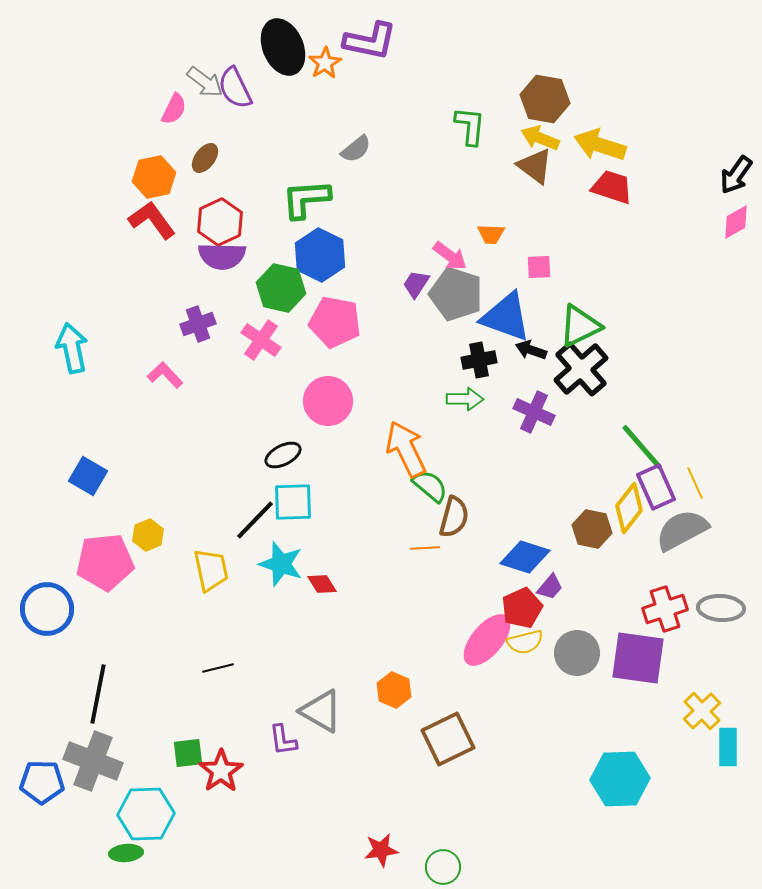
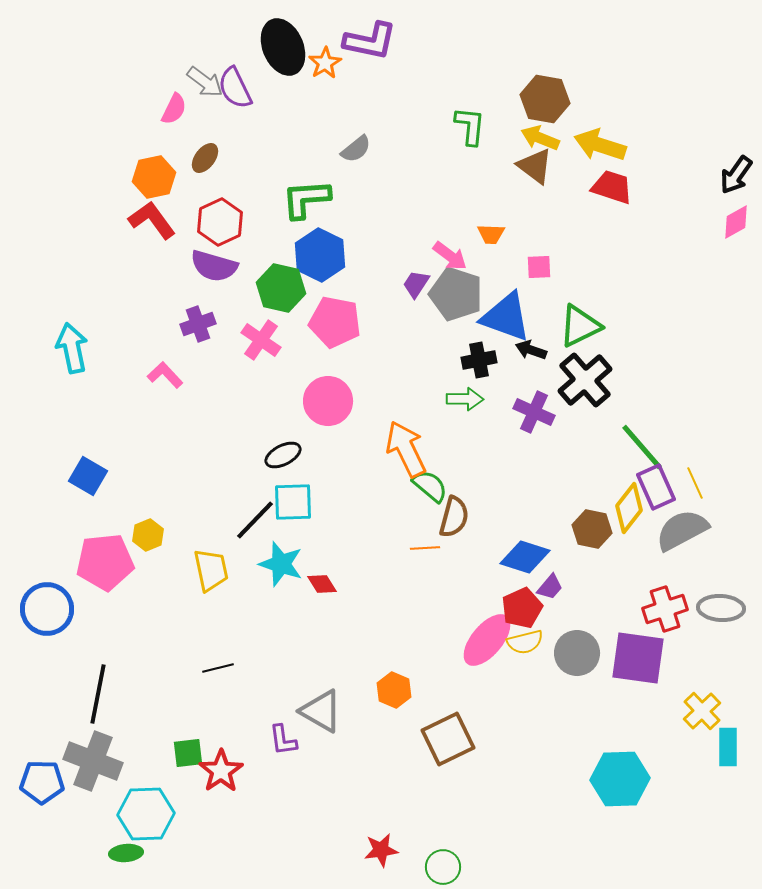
purple semicircle at (222, 256): moved 8 px left, 10 px down; rotated 15 degrees clockwise
black cross at (581, 369): moved 4 px right, 11 px down
